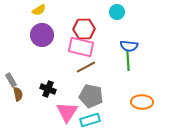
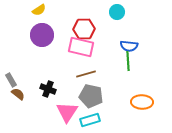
brown line: moved 7 px down; rotated 12 degrees clockwise
brown semicircle: rotated 40 degrees counterclockwise
